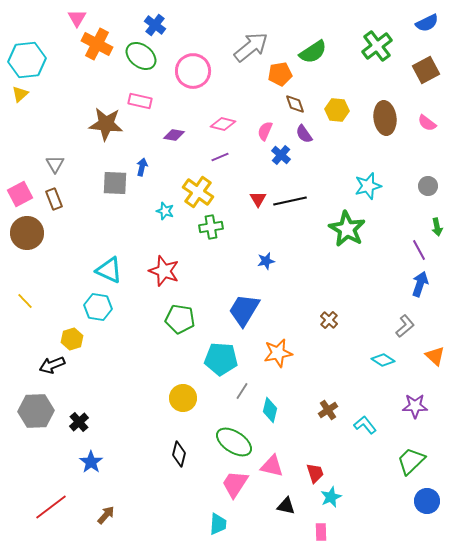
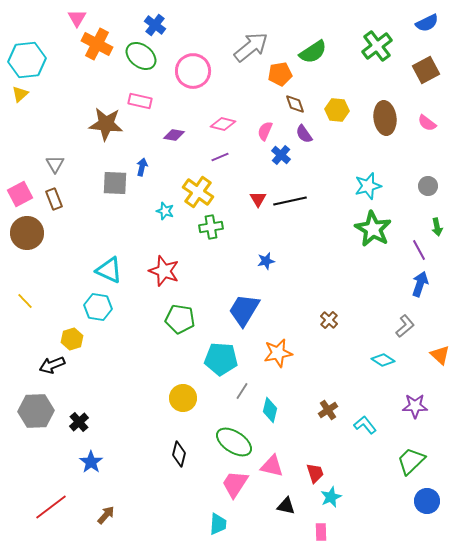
green star at (347, 229): moved 26 px right
orange triangle at (435, 356): moved 5 px right, 1 px up
